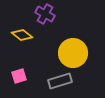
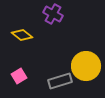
purple cross: moved 8 px right
yellow circle: moved 13 px right, 13 px down
pink square: rotated 14 degrees counterclockwise
